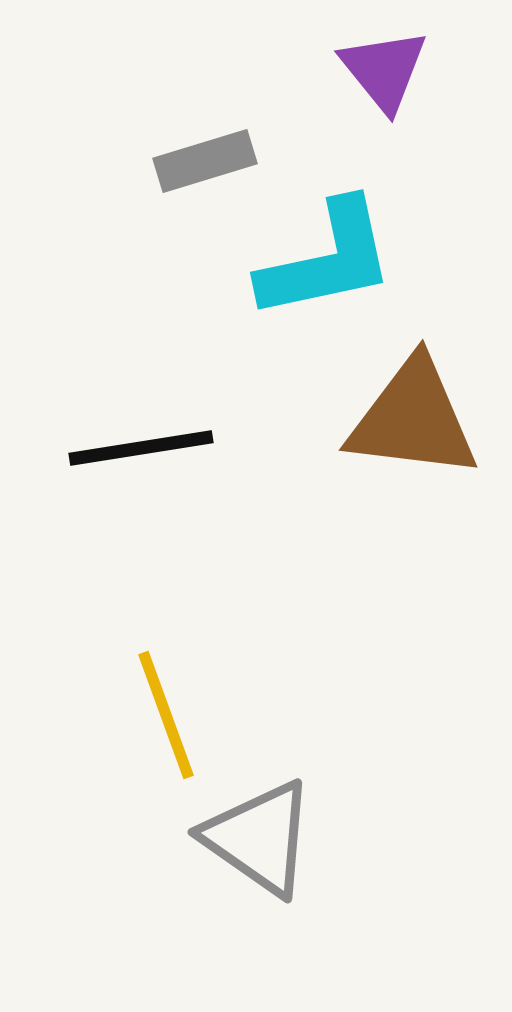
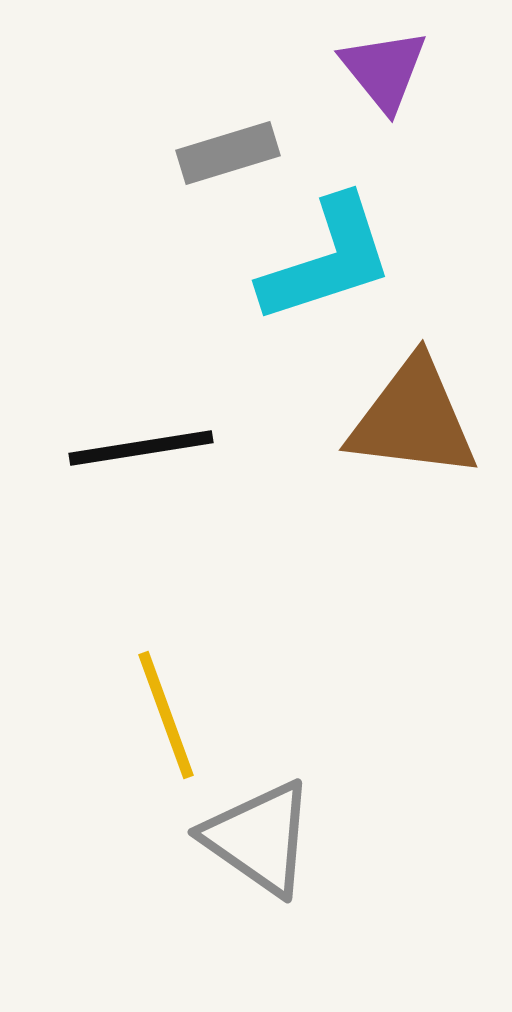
gray rectangle: moved 23 px right, 8 px up
cyan L-shape: rotated 6 degrees counterclockwise
